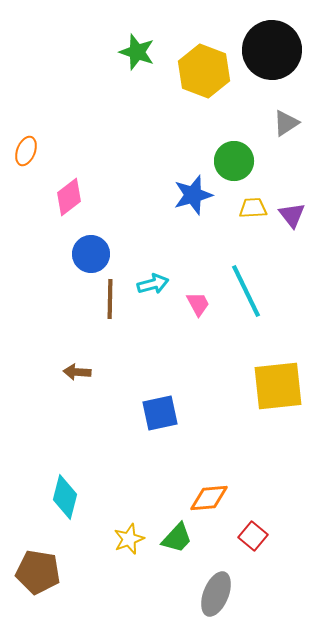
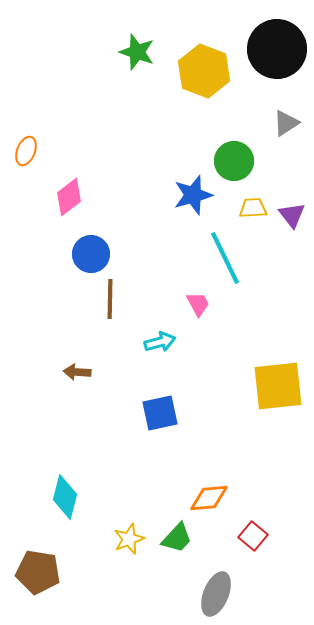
black circle: moved 5 px right, 1 px up
cyan arrow: moved 7 px right, 58 px down
cyan line: moved 21 px left, 33 px up
